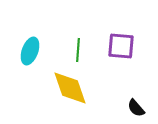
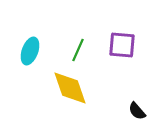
purple square: moved 1 px right, 1 px up
green line: rotated 20 degrees clockwise
black semicircle: moved 1 px right, 3 px down
